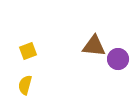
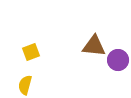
yellow square: moved 3 px right, 1 px down
purple circle: moved 1 px down
